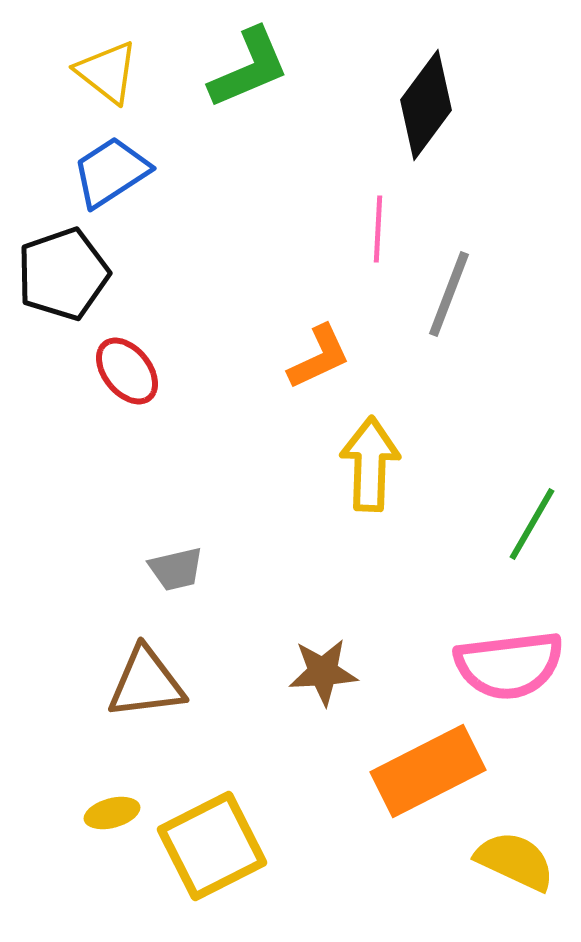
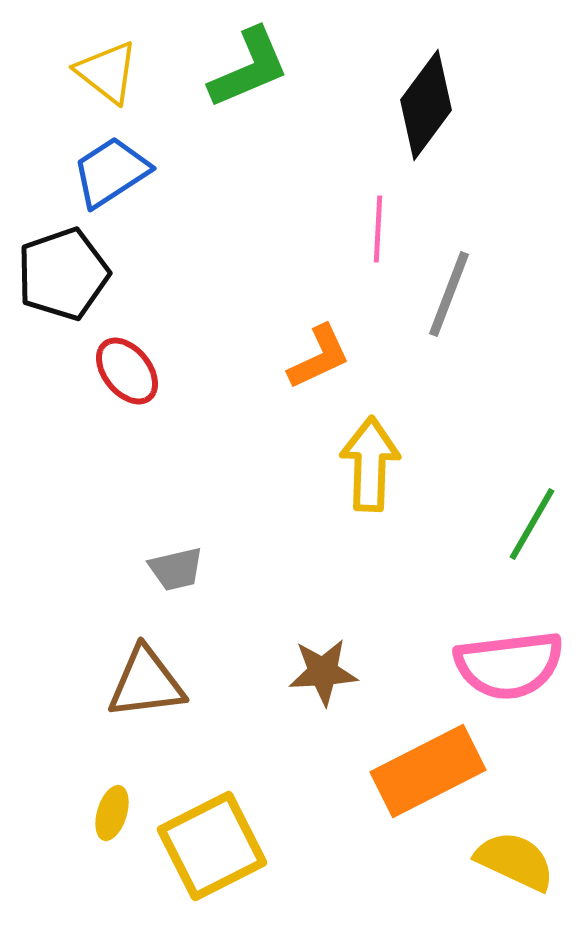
yellow ellipse: rotated 58 degrees counterclockwise
